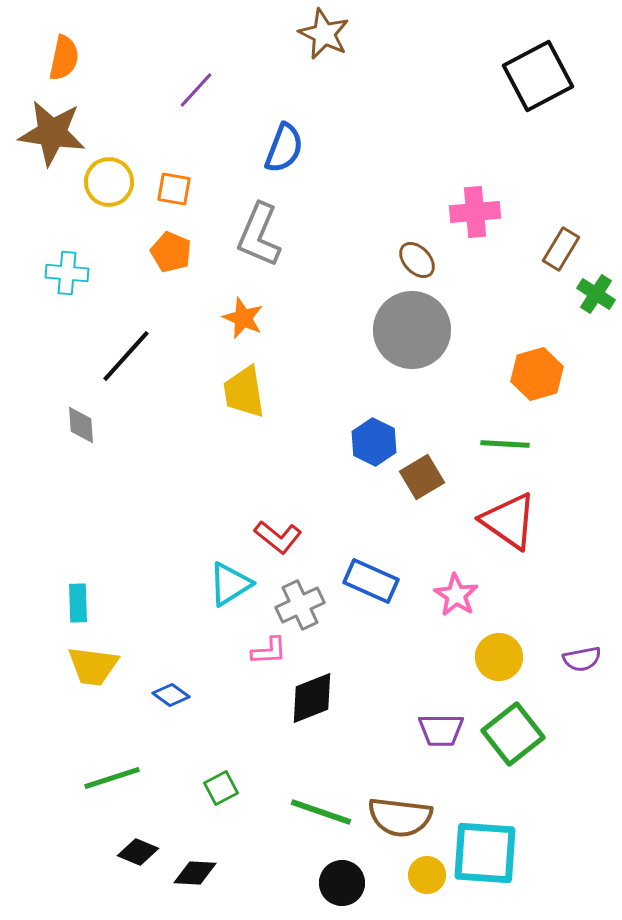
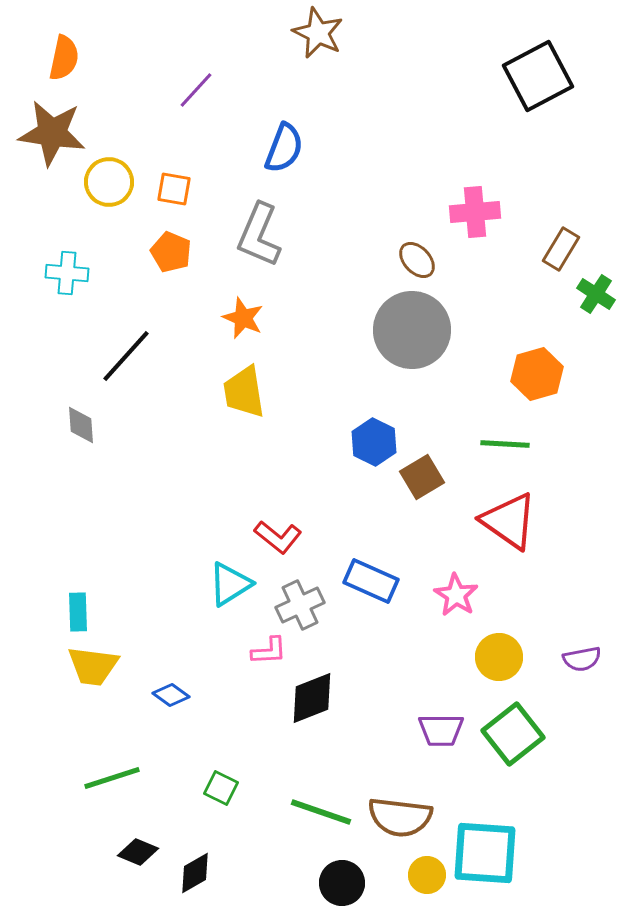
brown star at (324, 34): moved 6 px left, 1 px up
cyan rectangle at (78, 603): moved 9 px down
green square at (221, 788): rotated 36 degrees counterclockwise
black diamond at (195, 873): rotated 33 degrees counterclockwise
